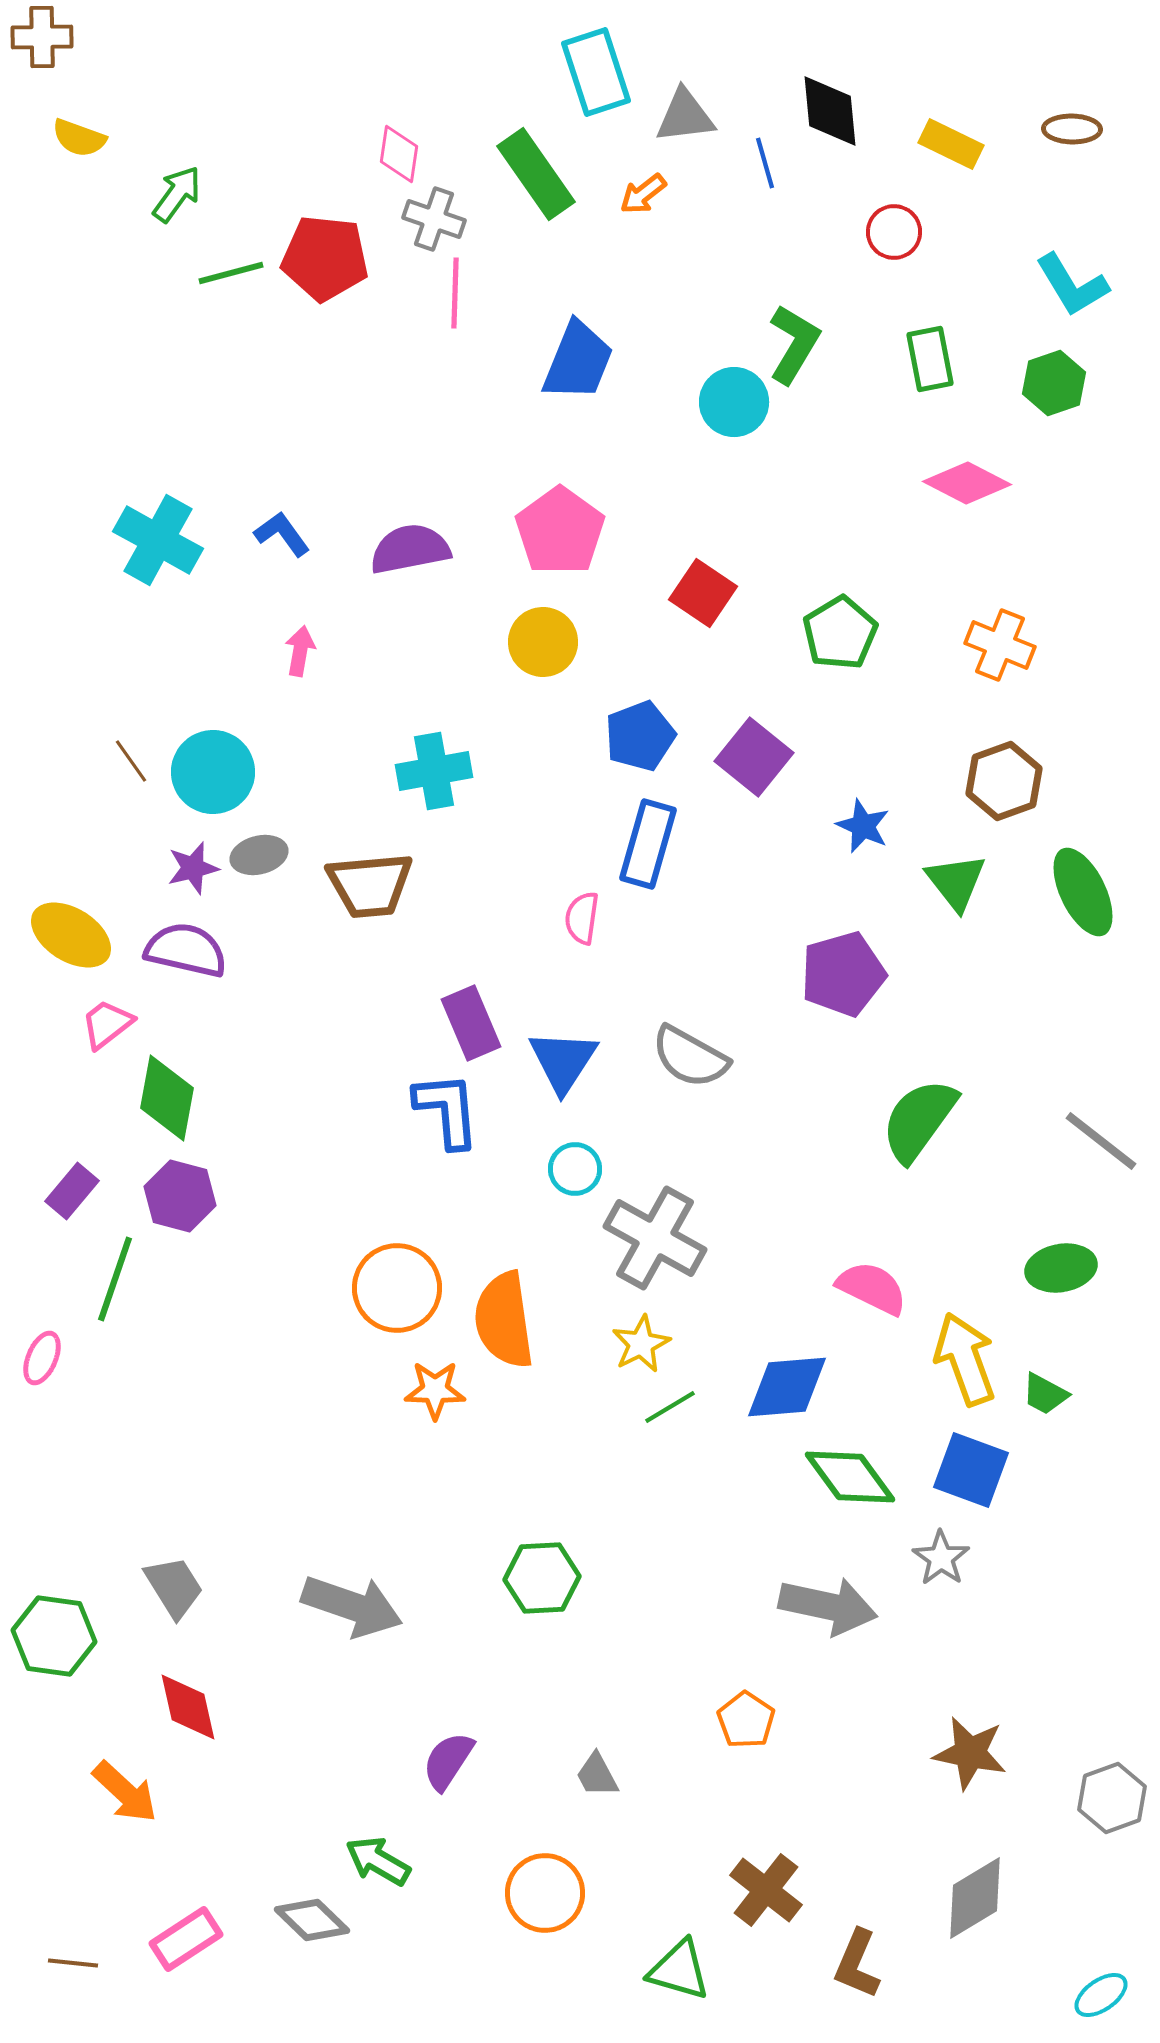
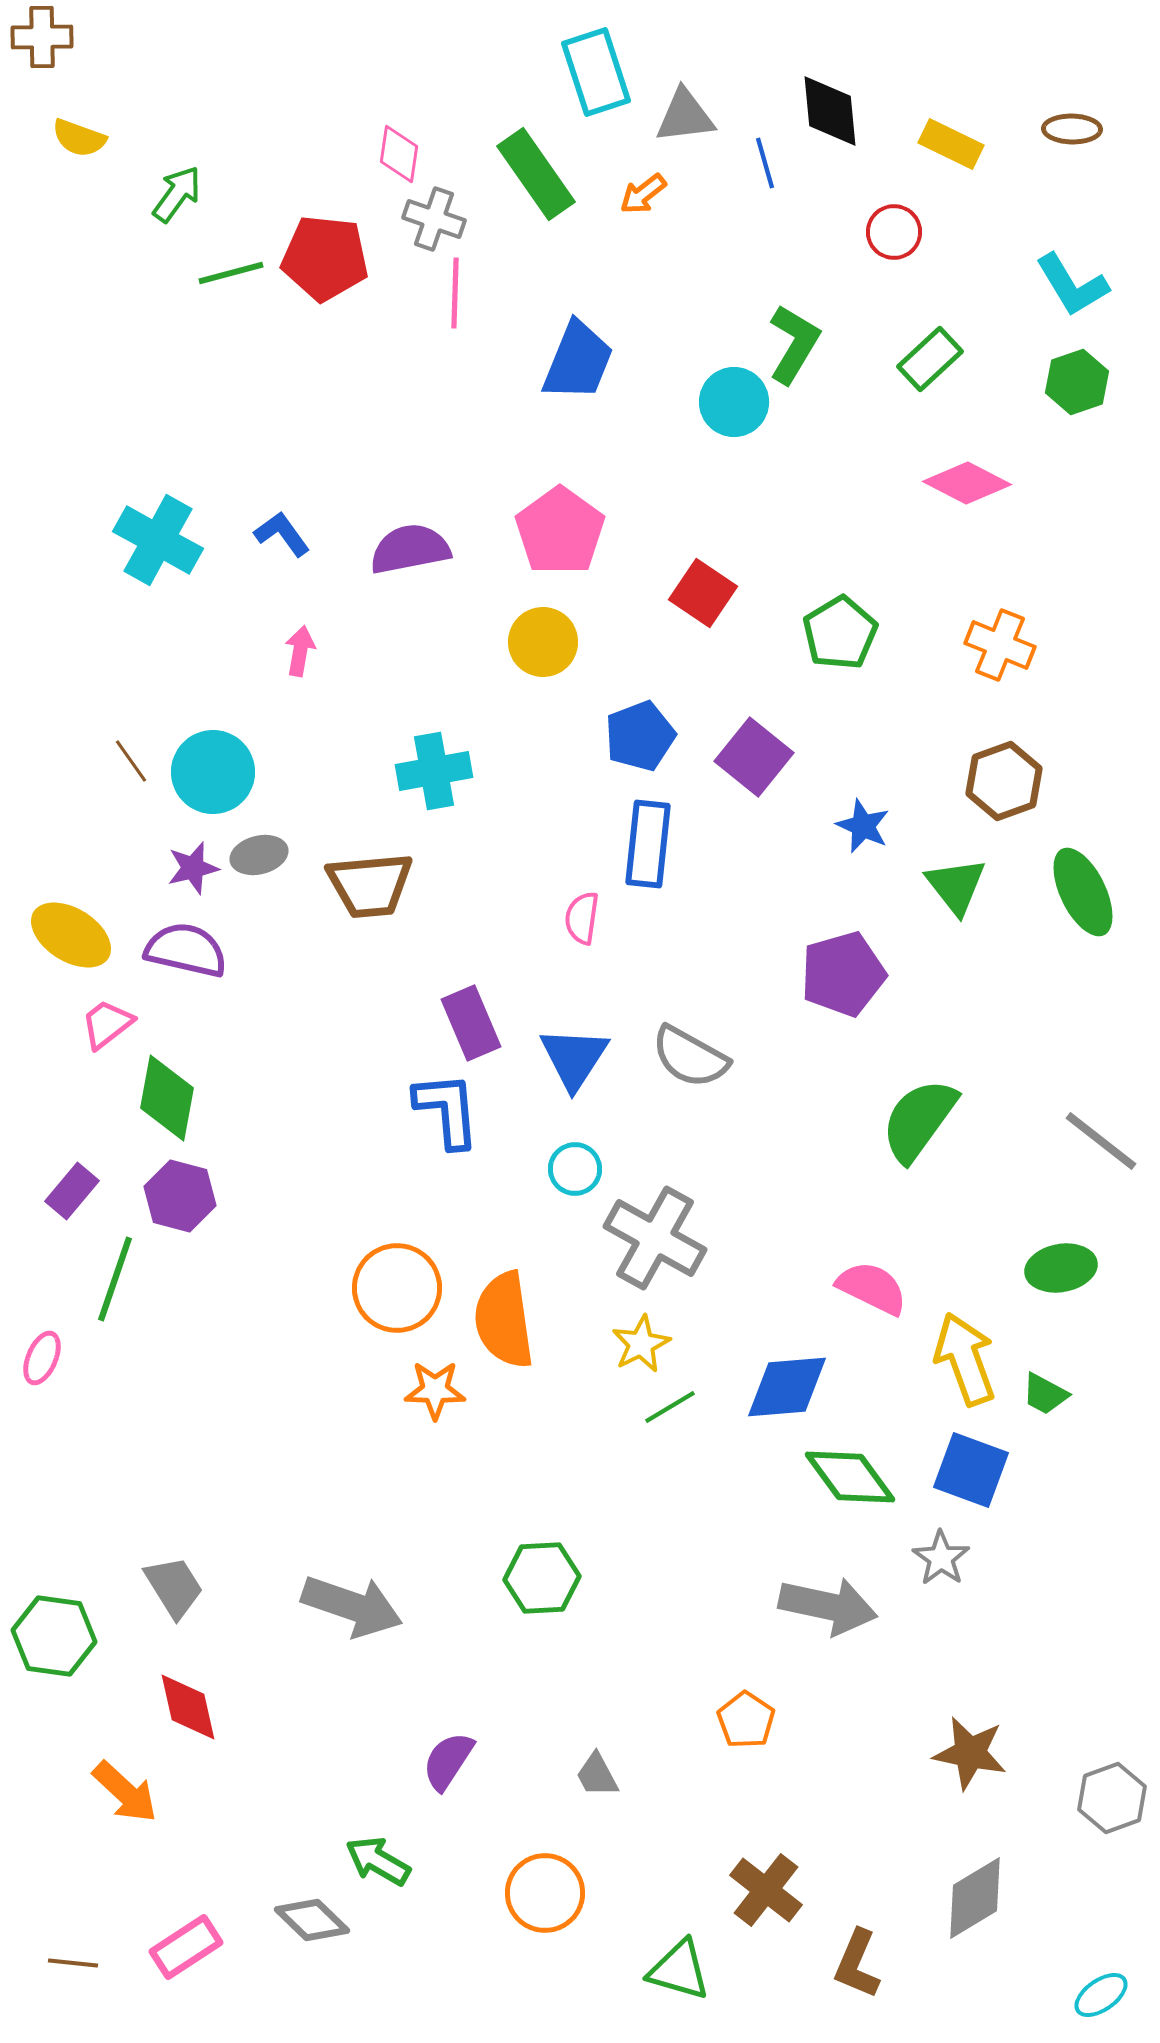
green rectangle at (930, 359): rotated 58 degrees clockwise
green hexagon at (1054, 383): moved 23 px right, 1 px up
blue rectangle at (648, 844): rotated 10 degrees counterclockwise
green triangle at (956, 882): moved 4 px down
blue triangle at (563, 1061): moved 11 px right, 3 px up
pink rectangle at (186, 1939): moved 8 px down
